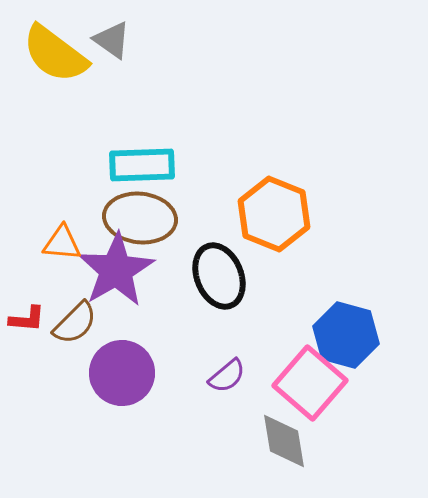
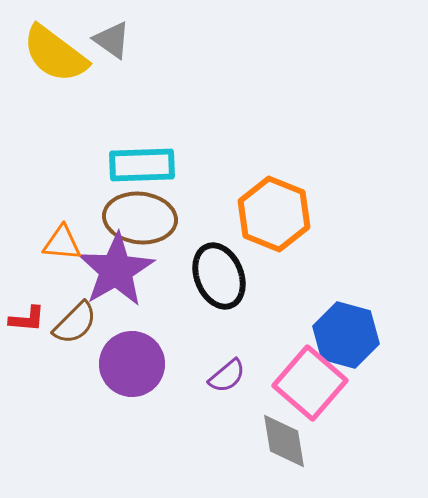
purple circle: moved 10 px right, 9 px up
